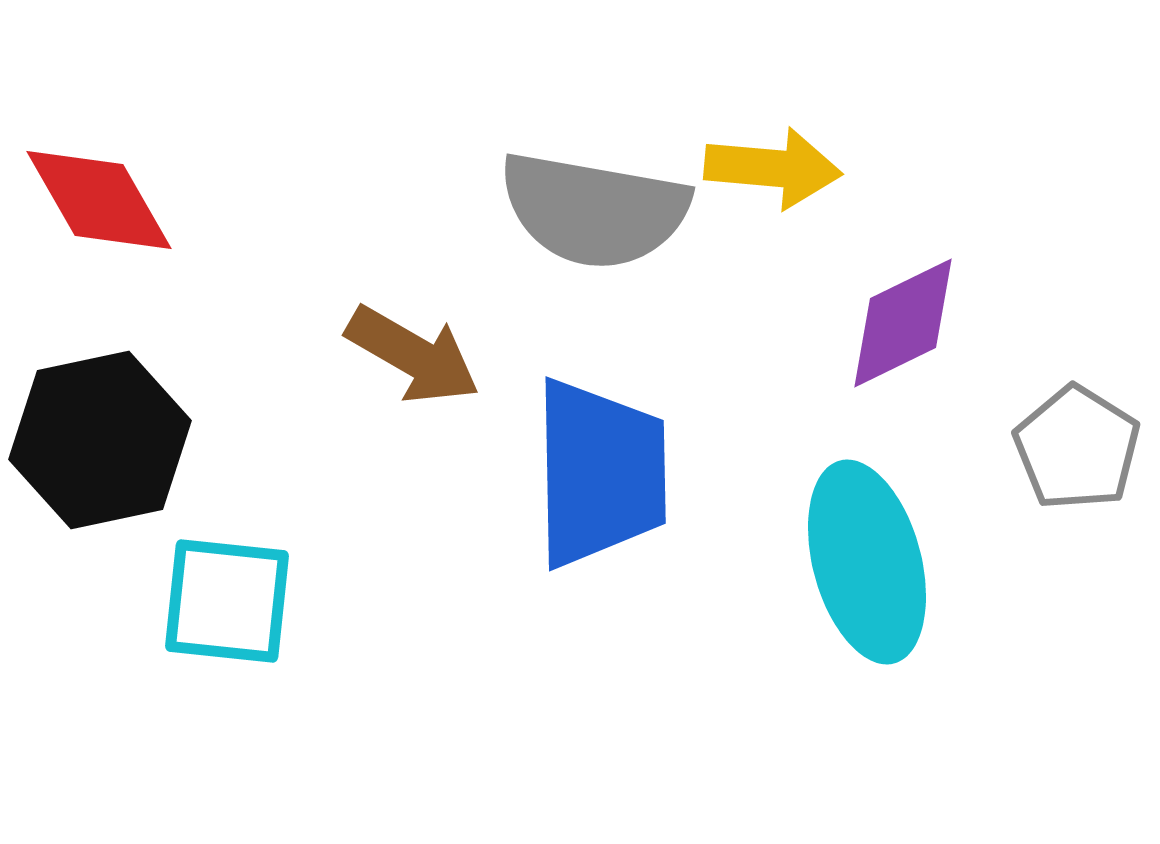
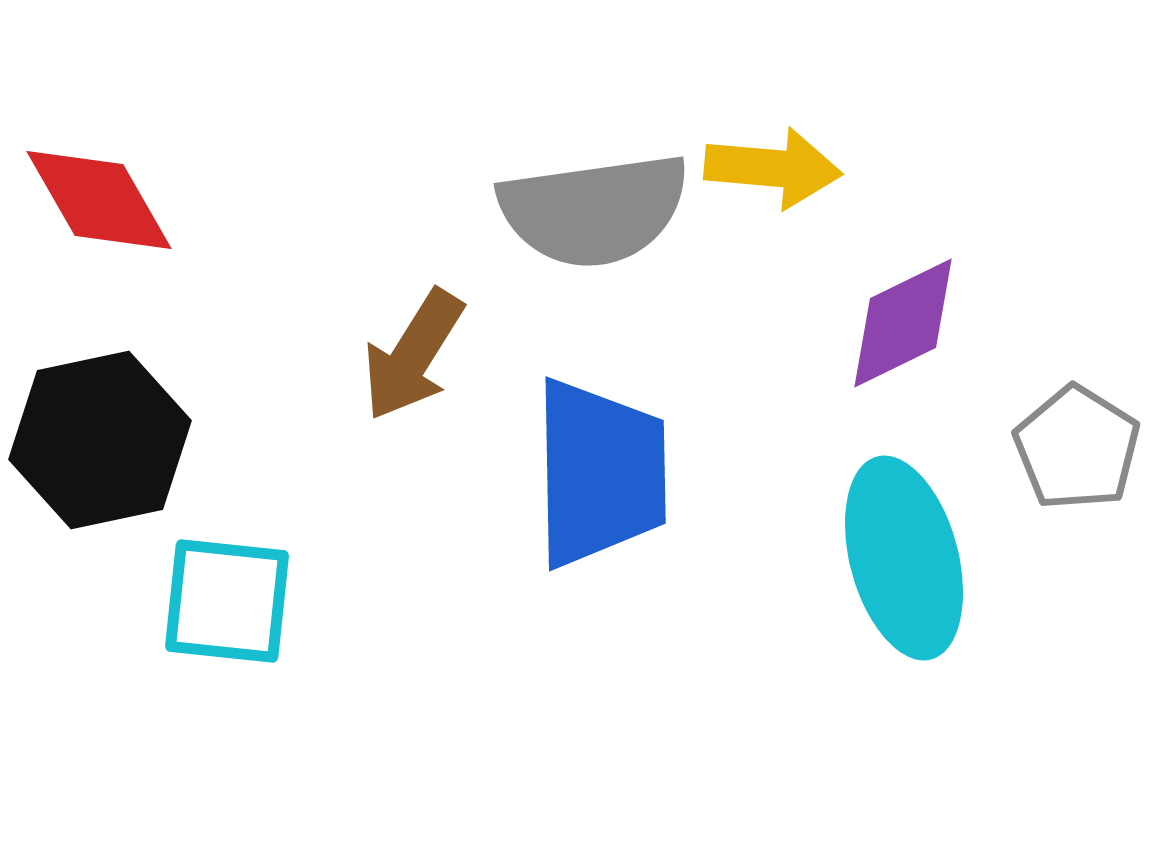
gray semicircle: rotated 18 degrees counterclockwise
brown arrow: rotated 92 degrees clockwise
cyan ellipse: moved 37 px right, 4 px up
